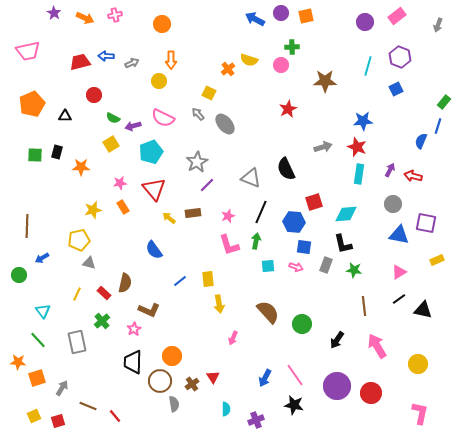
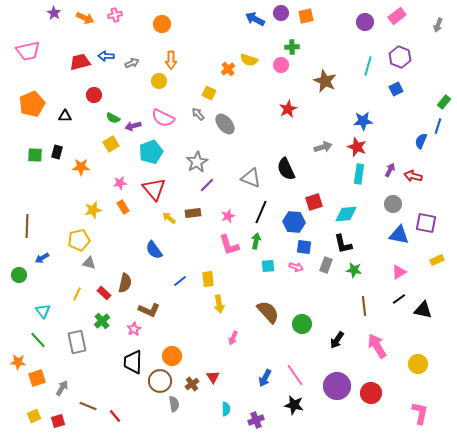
brown star at (325, 81): rotated 25 degrees clockwise
